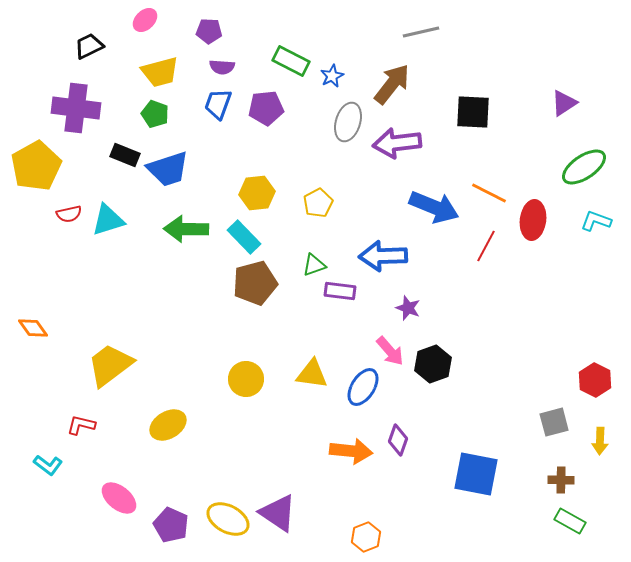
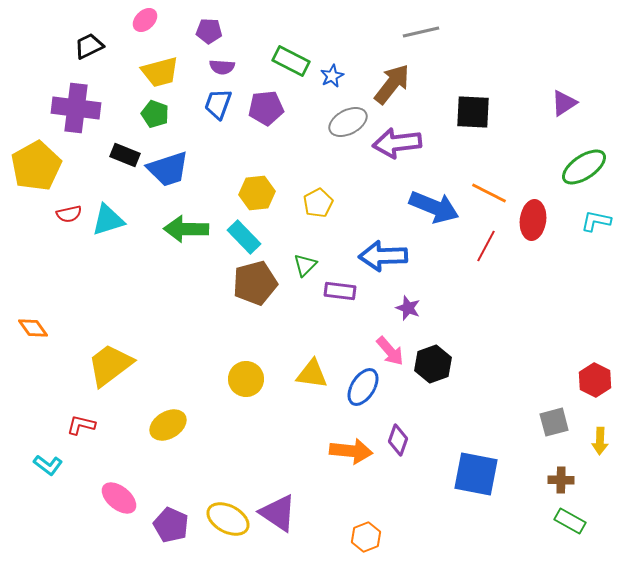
gray ellipse at (348, 122): rotated 45 degrees clockwise
cyan L-shape at (596, 221): rotated 8 degrees counterclockwise
green triangle at (314, 265): moved 9 px left; rotated 25 degrees counterclockwise
